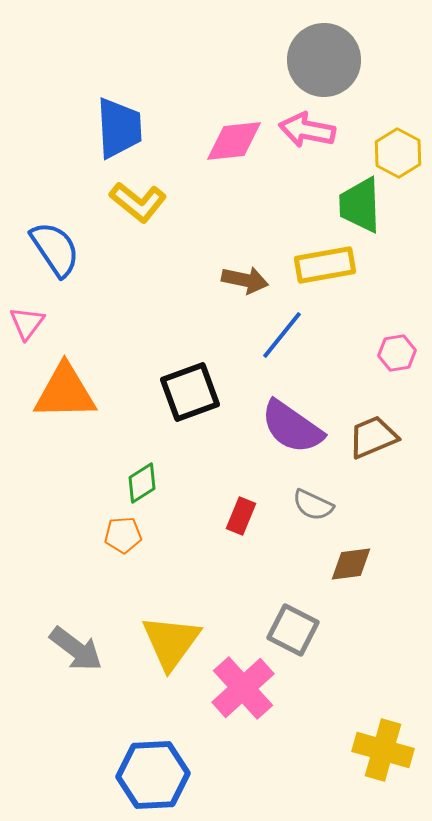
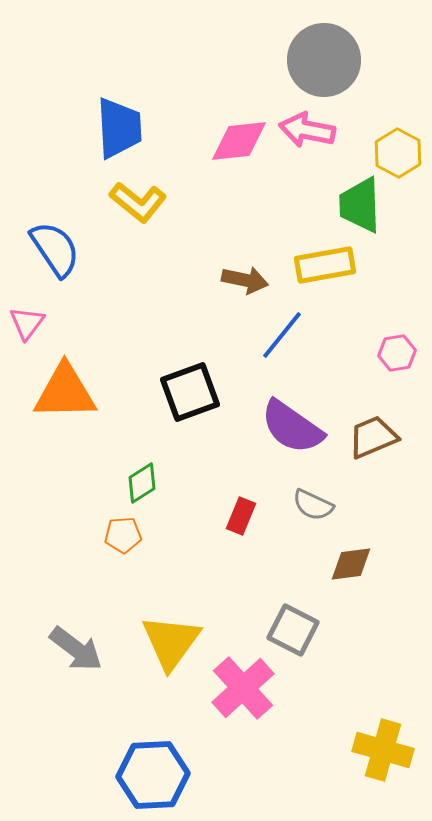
pink diamond: moved 5 px right
